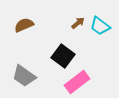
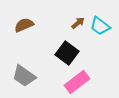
black square: moved 4 px right, 3 px up
